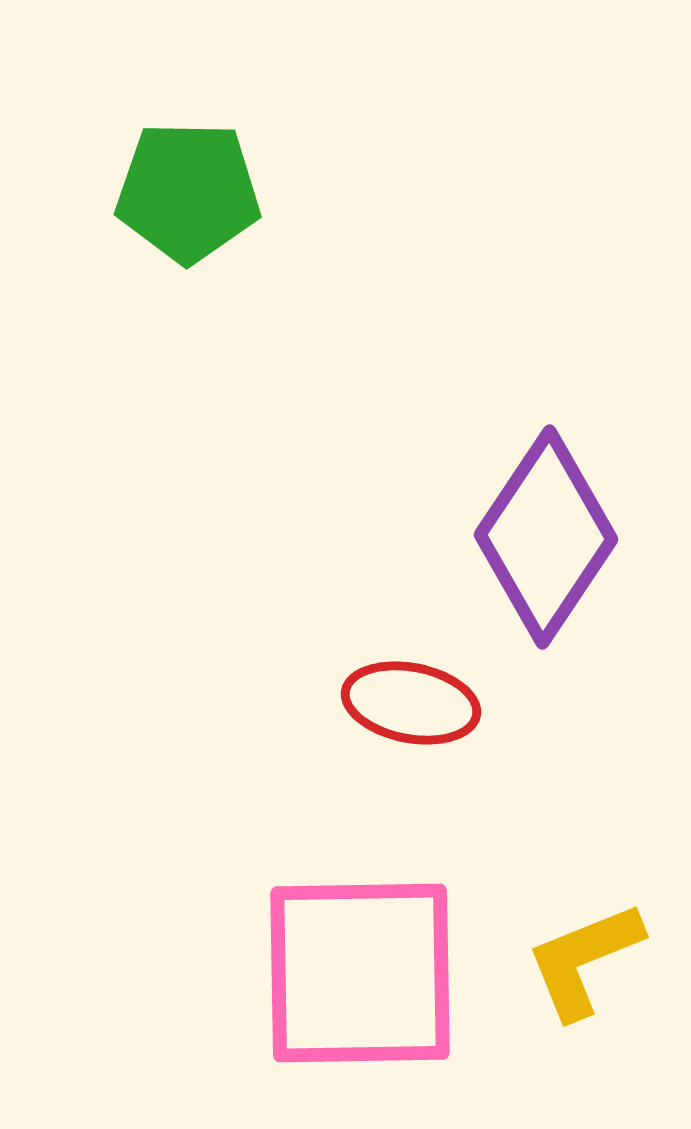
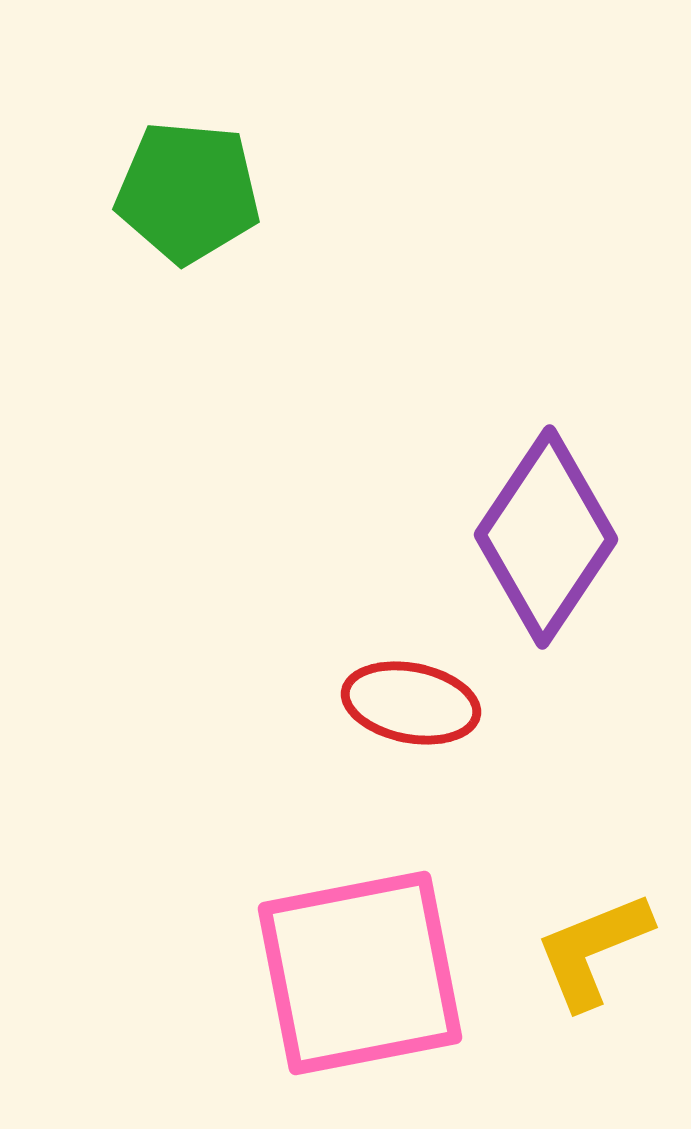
green pentagon: rotated 4 degrees clockwise
yellow L-shape: moved 9 px right, 10 px up
pink square: rotated 10 degrees counterclockwise
